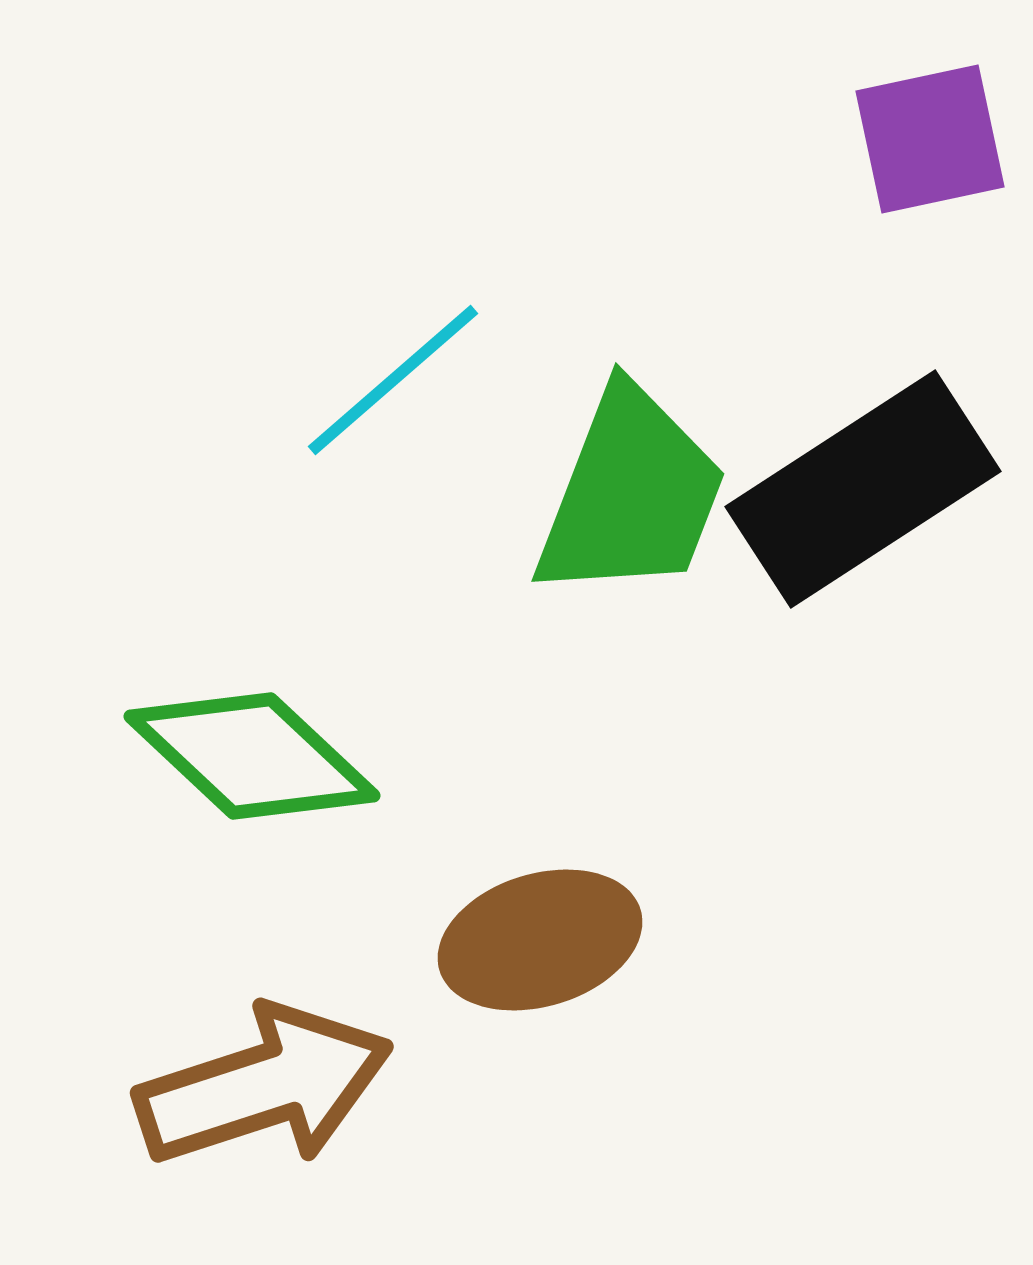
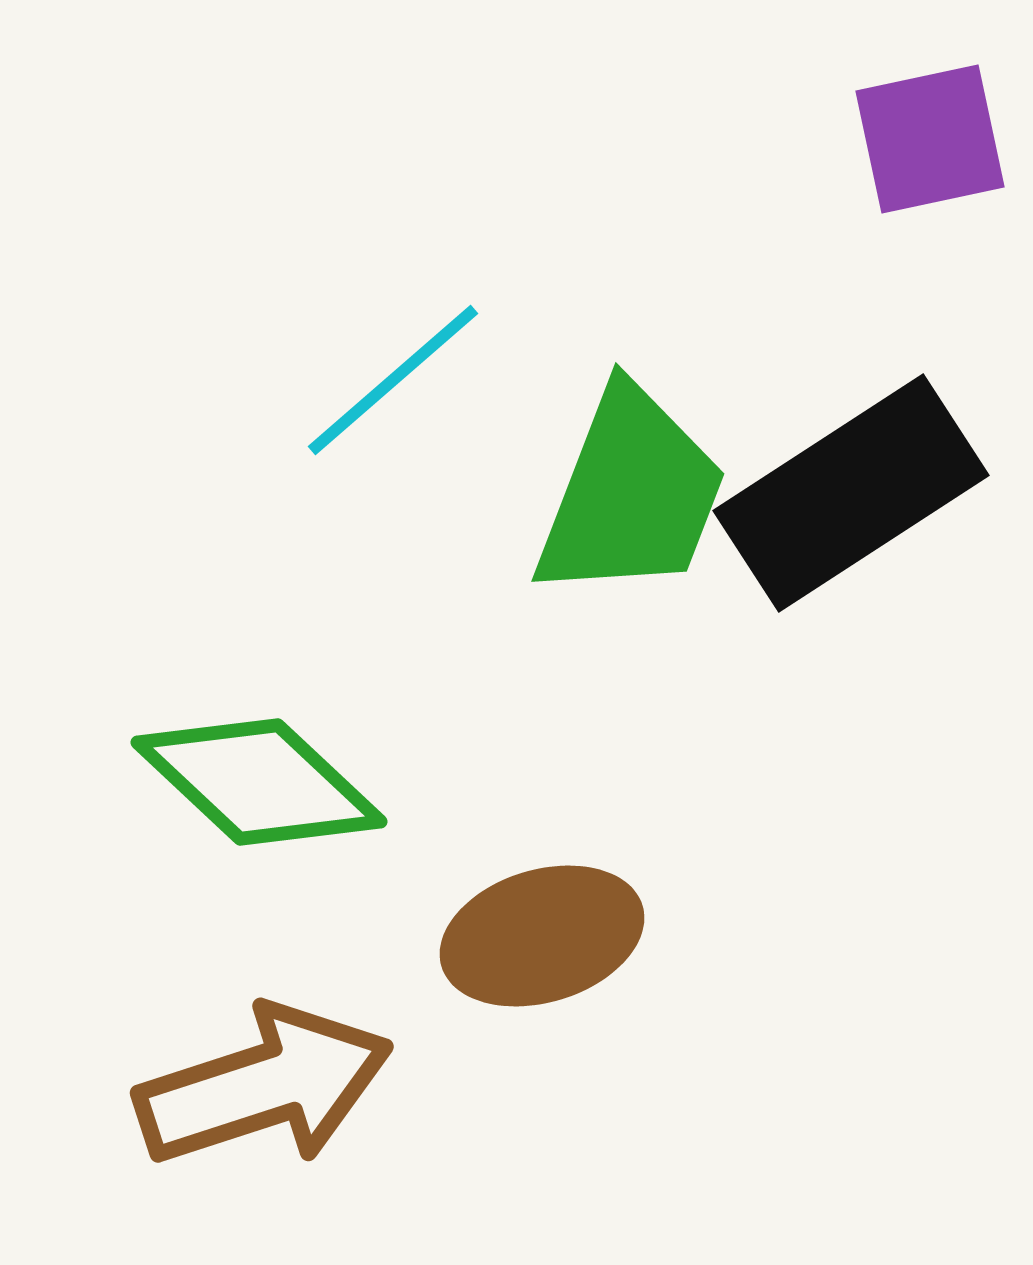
black rectangle: moved 12 px left, 4 px down
green diamond: moved 7 px right, 26 px down
brown ellipse: moved 2 px right, 4 px up
